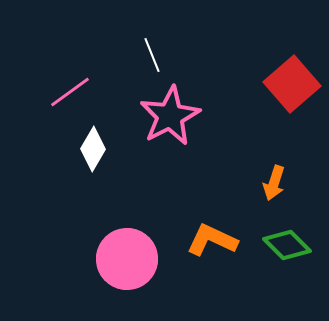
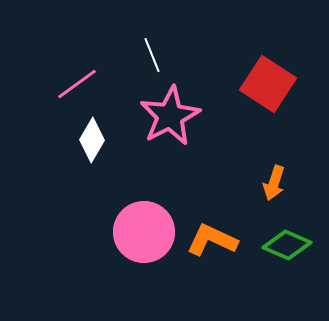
red square: moved 24 px left; rotated 16 degrees counterclockwise
pink line: moved 7 px right, 8 px up
white diamond: moved 1 px left, 9 px up
green diamond: rotated 21 degrees counterclockwise
pink circle: moved 17 px right, 27 px up
